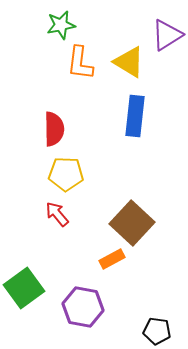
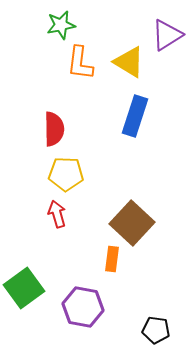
blue rectangle: rotated 12 degrees clockwise
red arrow: rotated 24 degrees clockwise
orange rectangle: rotated 55 degrees counterclockwise
black pentagon: moved 1 px left, 1 px up
